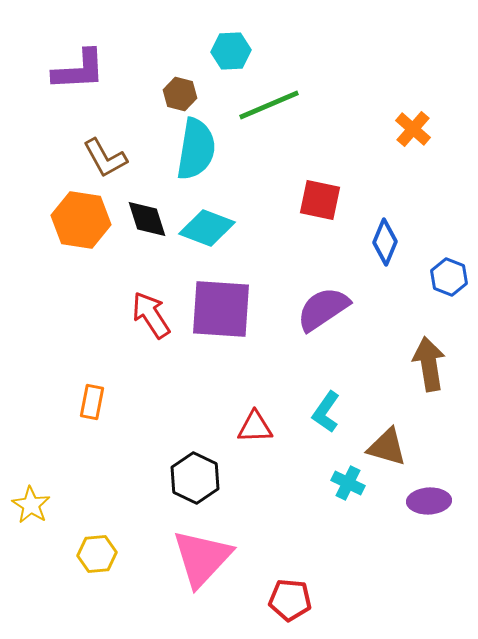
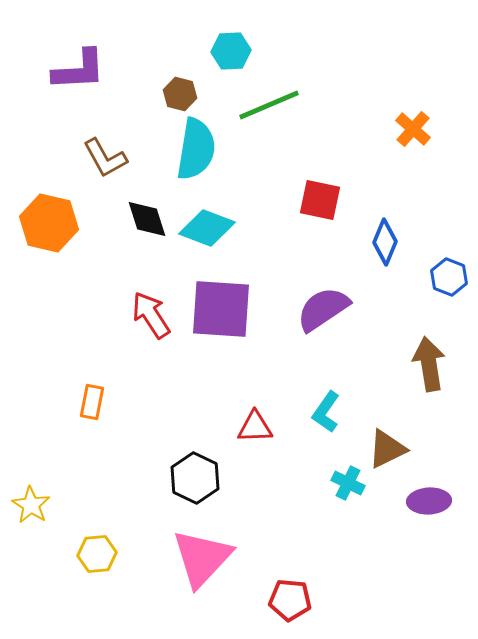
orange hexagon: moved 32 px left, 3 px down; rotated 4 degrees clockwise
brown triangle: moved 2 px down; rotated 42 degrees counterclockwise
